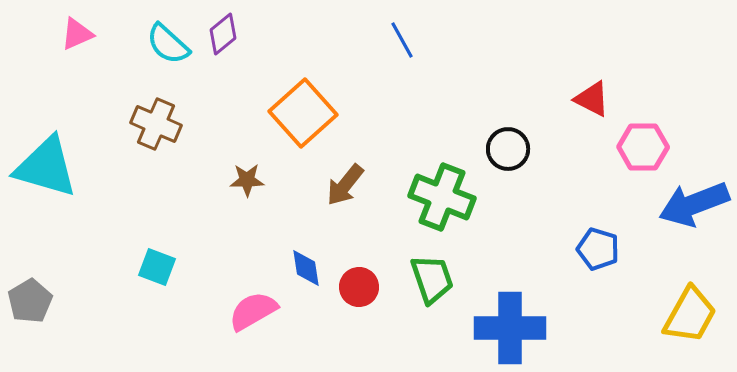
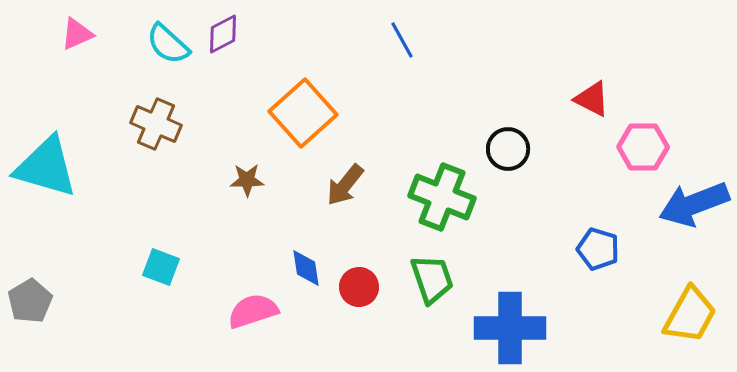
purple diamond: rotated 12 degrees clockwise
cyan square: moved 4 px right
pink semicircle: rotated 12 degrees clockwise
